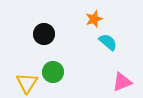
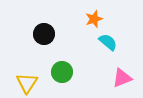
green circle: moved 9 px right
pink triangle: moved 4 px up
